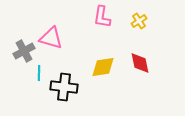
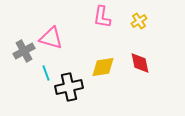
cyan line: moved 7 px right; rotated 21 degrees counterclockwise
black cross: moved 5 px right; rotated 20 degrees counterclockwise
